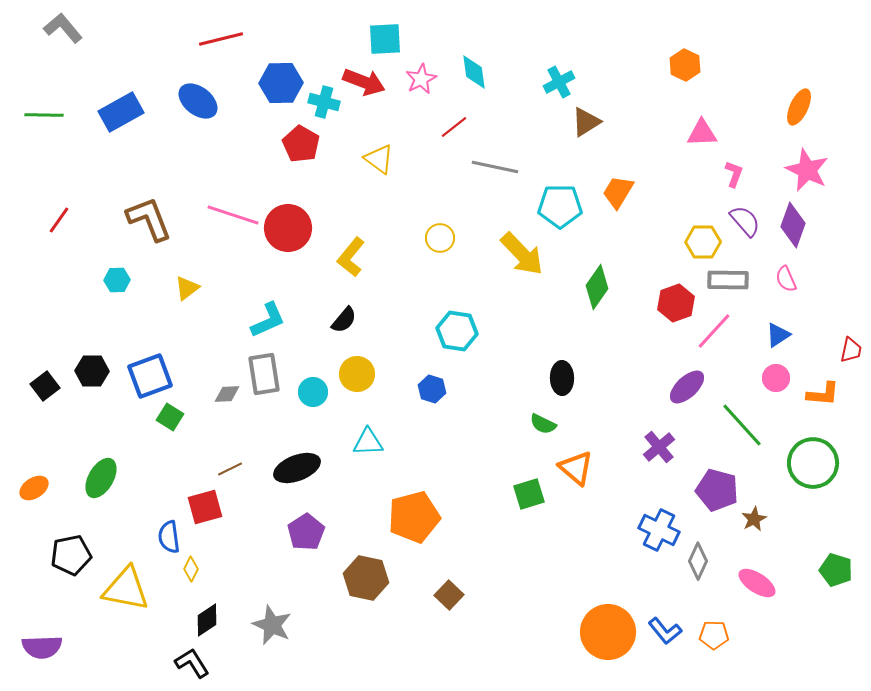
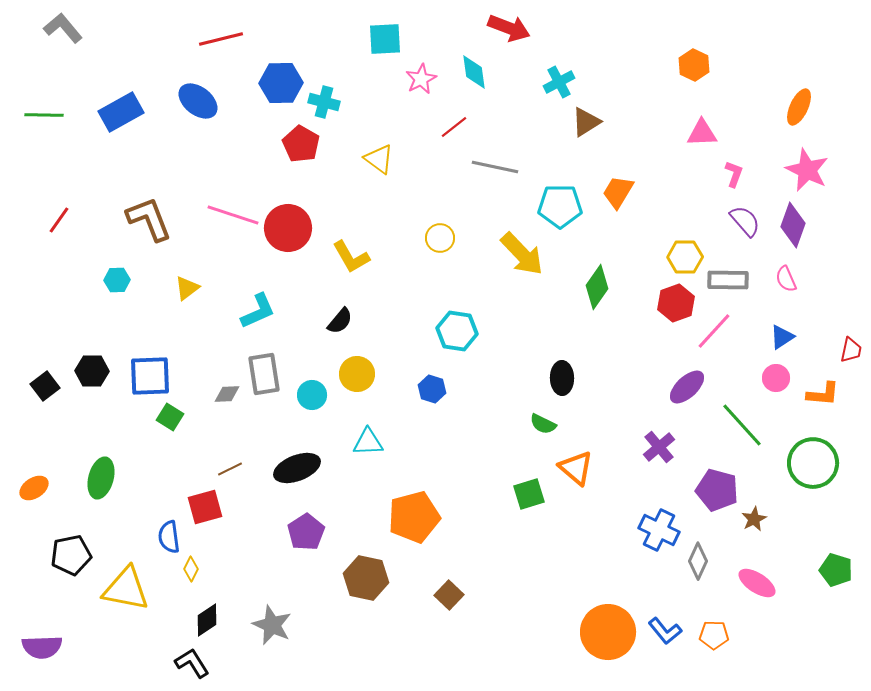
orange hexagon at (685, 65): moved 9 px right
red arrow at (364, 82): moved 145 px right, 54 px up
yellow hexagon at (703, 242): moved 18 px left, 15 px down
yellow L-shape at (351, 257): rotated 69 degrees counterclockwise
cyan L-shape at (268, 320): moved 10 px left, 9 px up
black semicircle at (344, 320): moved 4 px left, 1 px down
blue triangle at (778, 335): moved 4 px right, 2 px down
blue square at (150, 376): rotated 18 degrees clockwise
cyan circle at (313, 392): moved 1 px left, 3 px down
green ellipse at (101, 478): rotated 15 degrees counterclockwise
